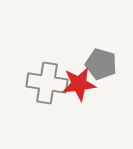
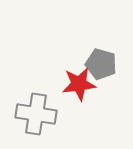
gray cross: moved 11 px left, 31 px down
